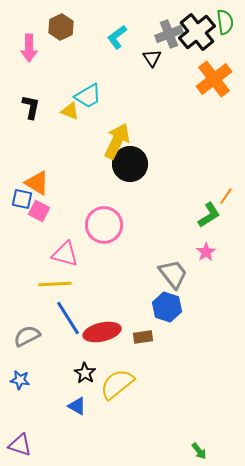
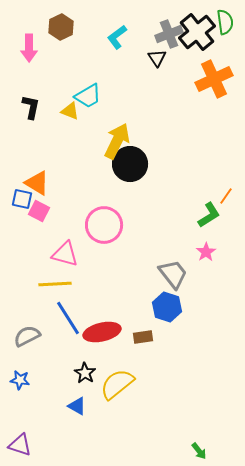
black triangle: moved 5 px right
orange cross: rotated 12 degrees clockwise
